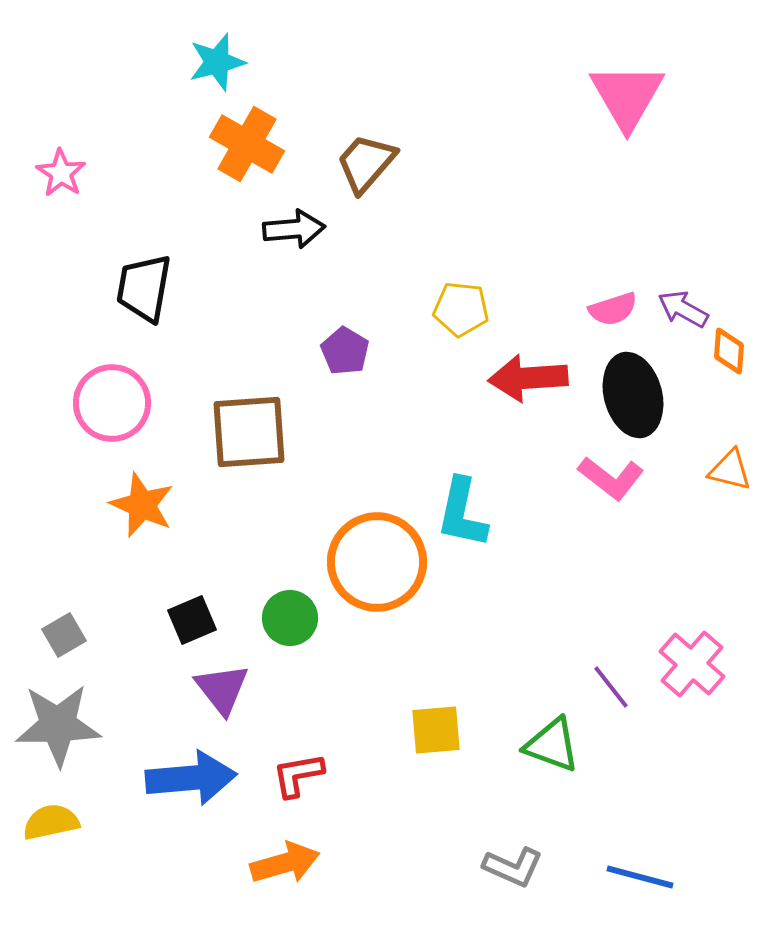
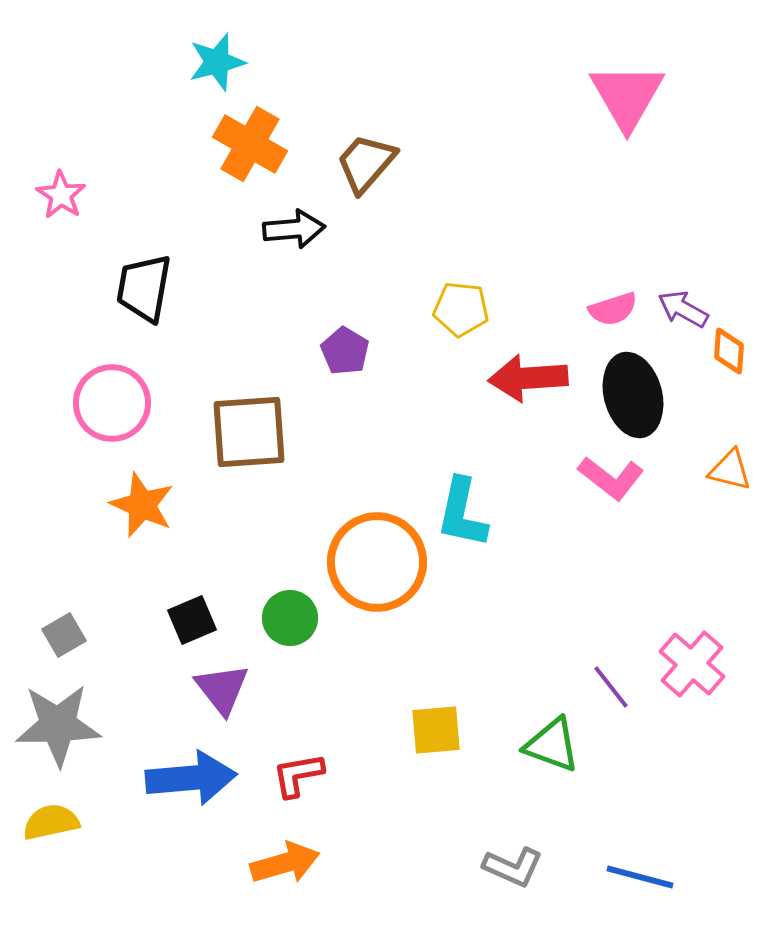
orange cross: moved 3 px right
pink star: moved 22 px down
